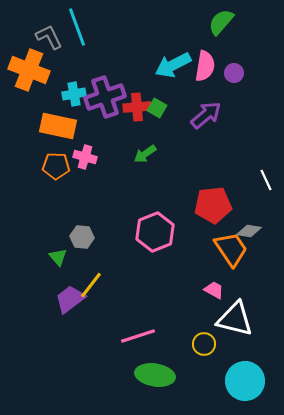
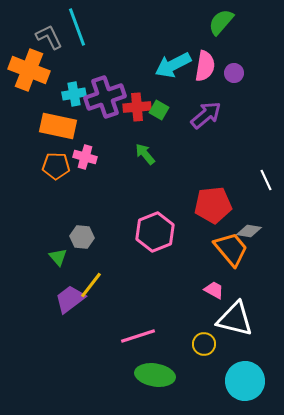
green square: moved 2 px right, 2 px down
green arrow: rotated 85 degrees clockwise
orange trapezoid: rotated 6 degrees counterclockwise
